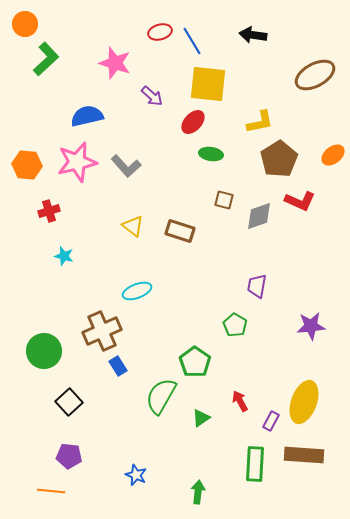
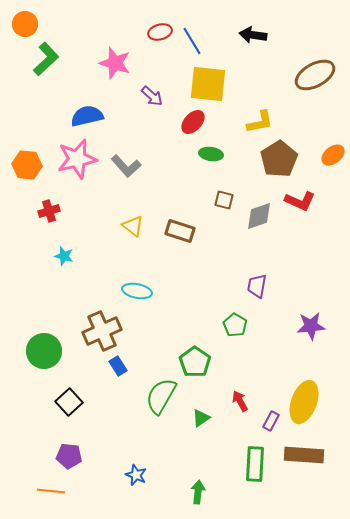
pink star at (77, 162): moved 3 px up
cyan ellipse at (137, 291): rotated 32 degrees clockwise
